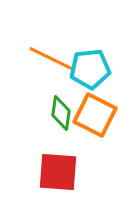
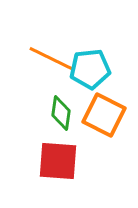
orange square: moved 9 px right
red square: moved 11 px up
